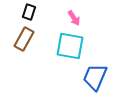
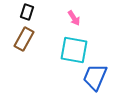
black rectangle: moved 2 px left
cyan square: moved 4 px right, 4 px down
